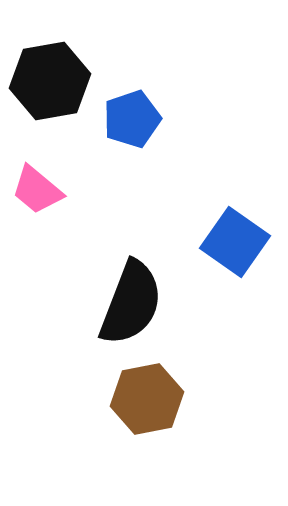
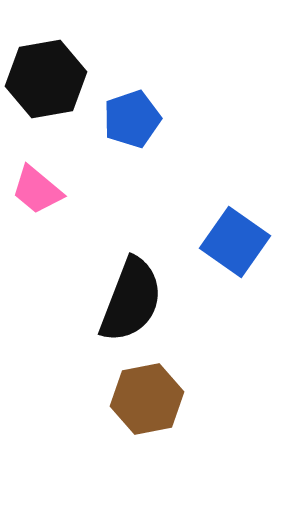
black hexagon: moved 4 px left, 2 px up
black semicircle: moved 3 px up
